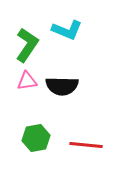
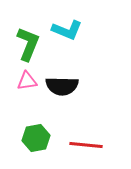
green L-shape: moved 1 px right, 1 px up; rotated 12 degrees counterclockwise
